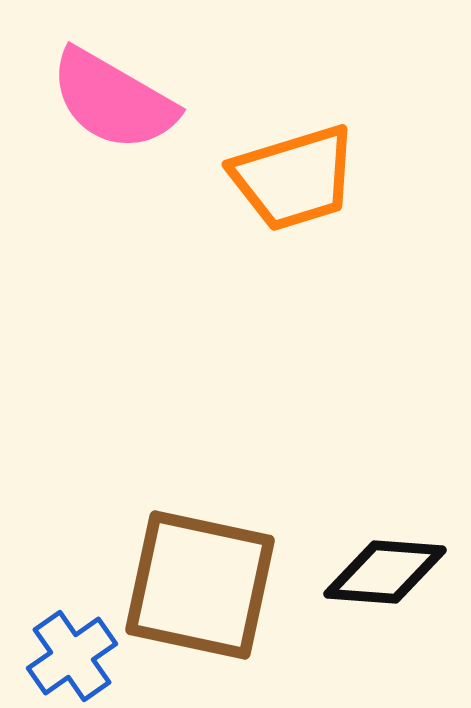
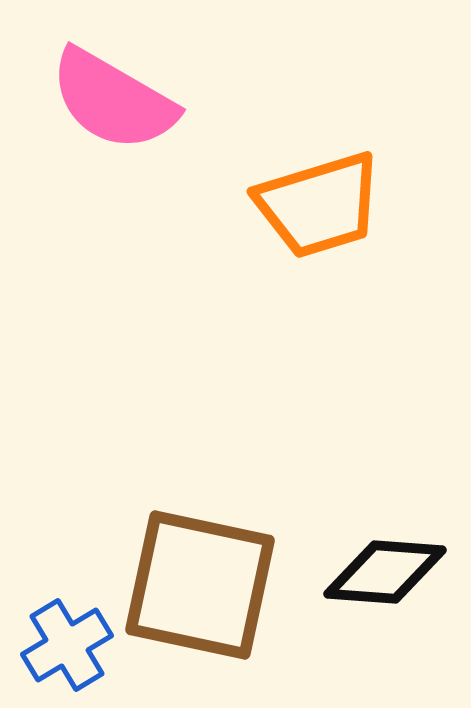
orange trapezoid: moved 25 px right, 27 px down
blue cross: moved 5 px left, 11 px up; rotated 4 degrees clockwise
